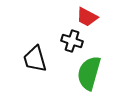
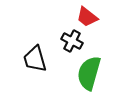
red trapezoid: rotated 10 degrees clockwise
black cross: rotated 10 degrees clockwise
